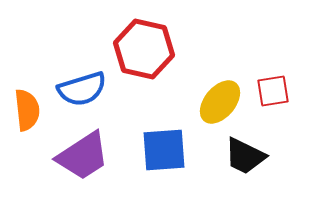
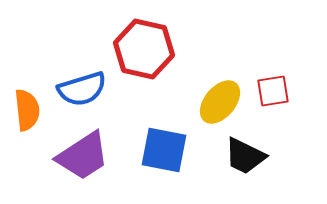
blue square: rotated 15 degrees clockwise
